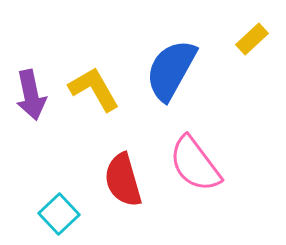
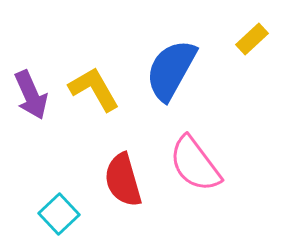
purple arrow: rotated 12 degrees counterclockwise
